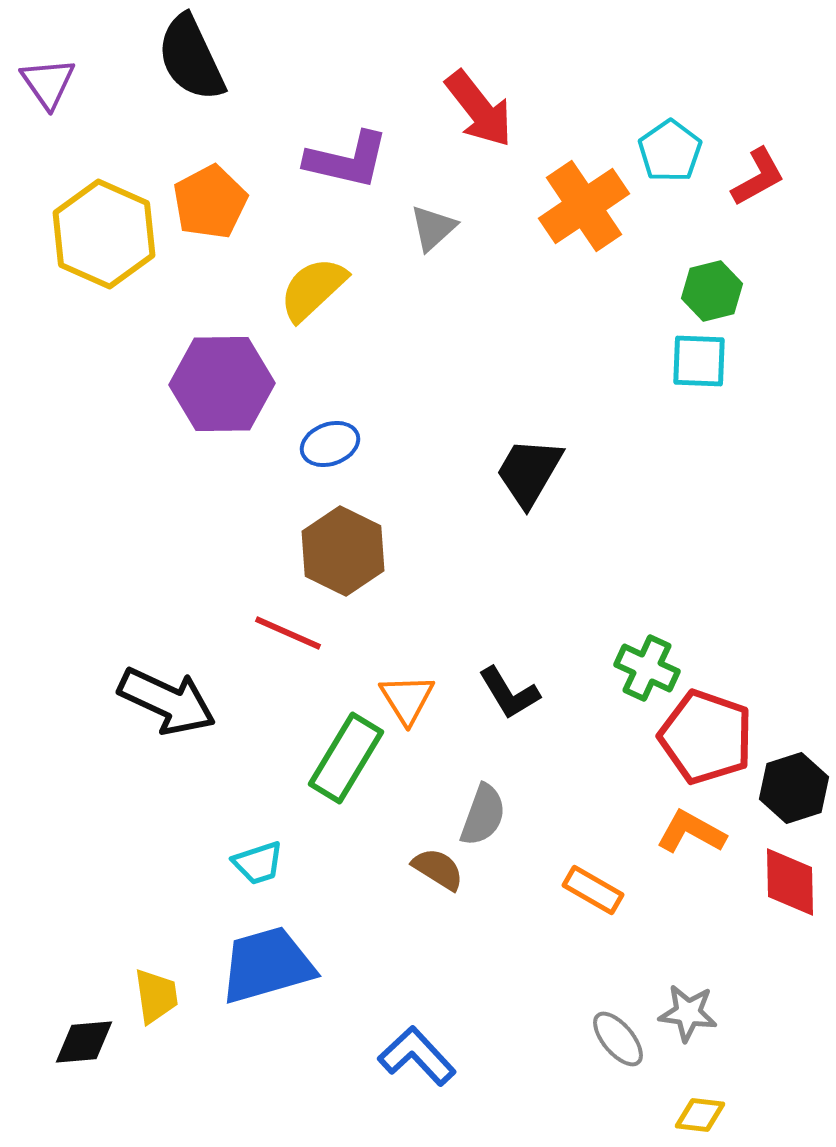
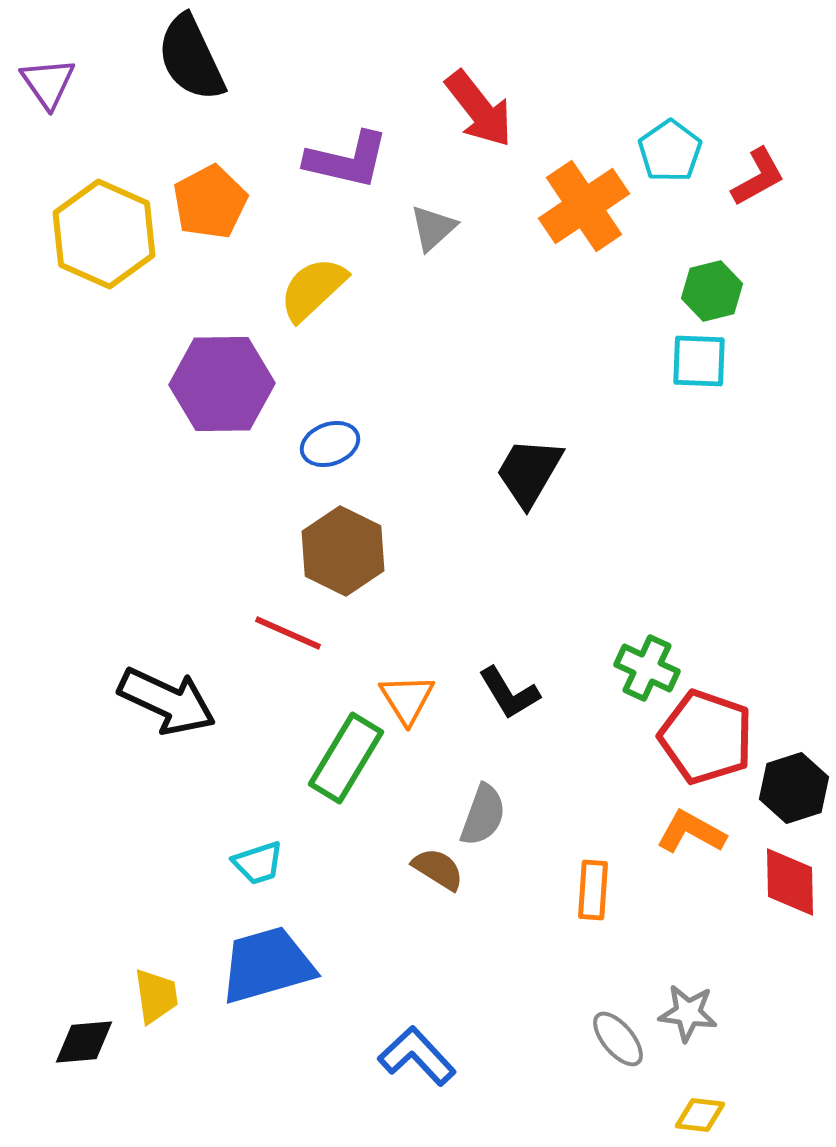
orange rectangle: rotated 64 degrees clockwise
